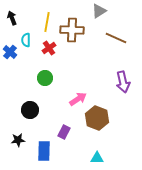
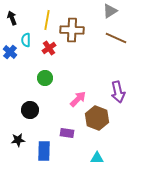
gray triangle: moved 11 px right
yellow line: moved 2 px up
purple arrow: moved 5 px left, 10 px down
pink arrow: rotated 12 degrees counterclockwise
purple rectangle: moved 3 px right, 1 px down; rotated 72 degrees clockwise
